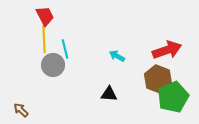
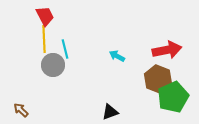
red arrow: rotated 8 degrees clockwise
black triangle: moved 1 px right, 18 px down; rotated 24 degrees counterclockwise
